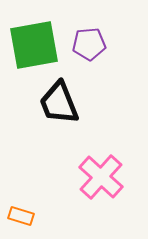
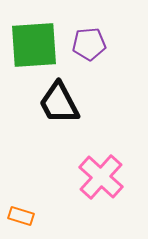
green square: rotated 6 degrees clockwise
black trapezoid: rotated 6 degrees counterclockwise
